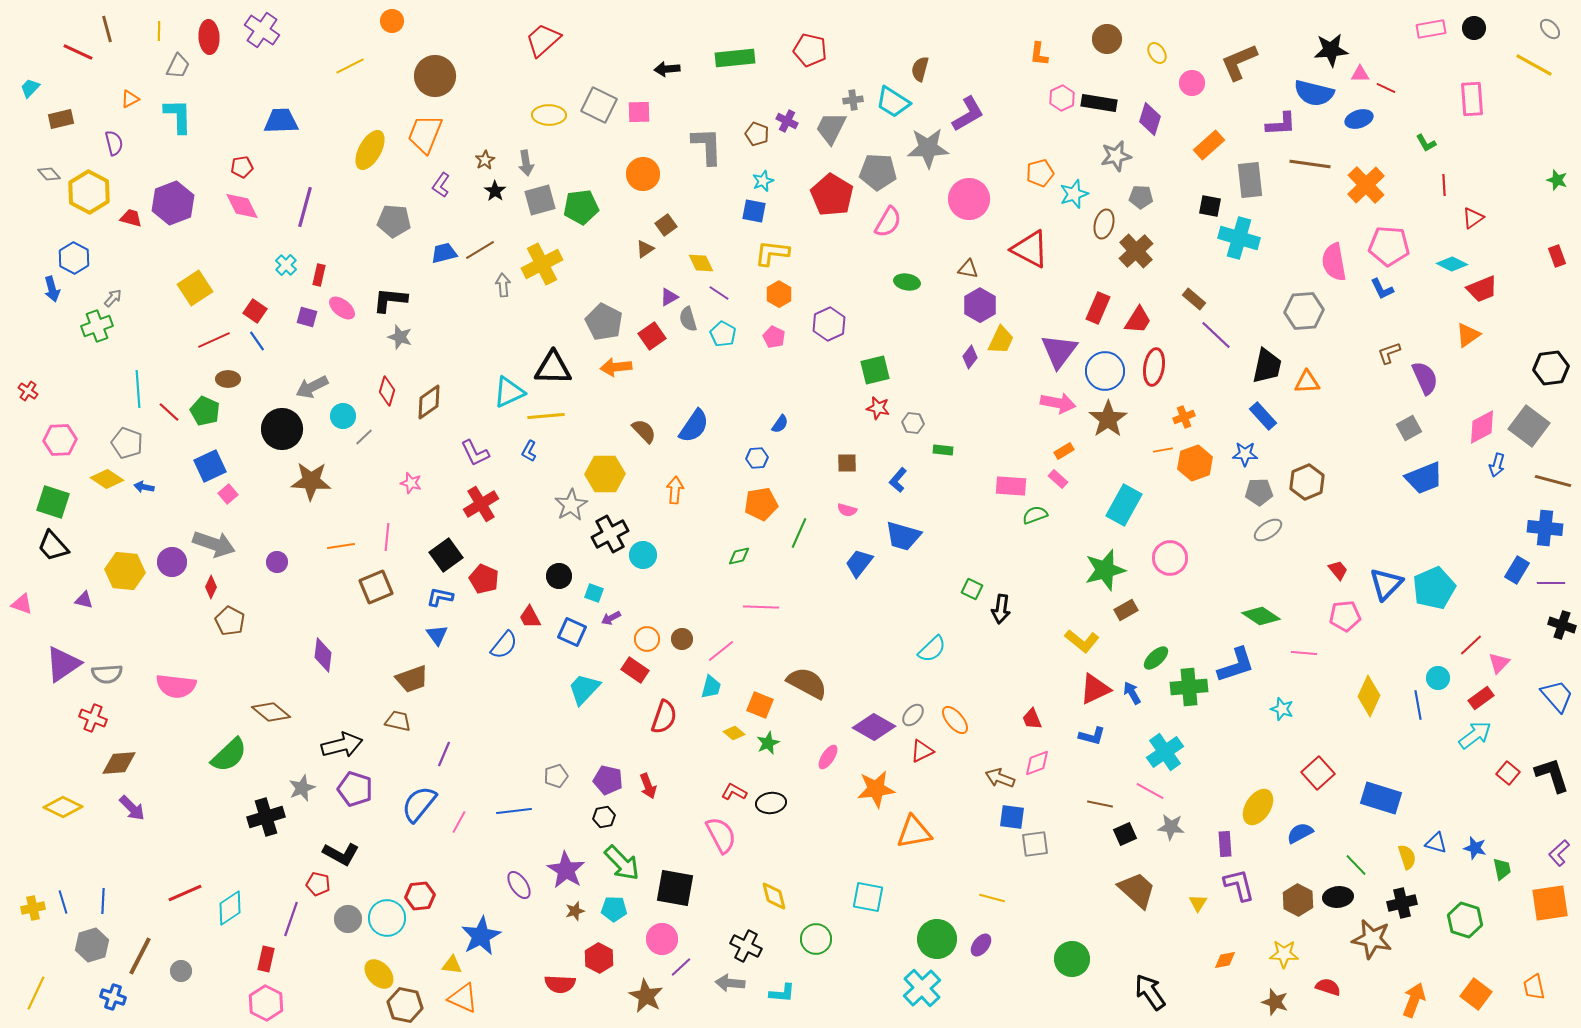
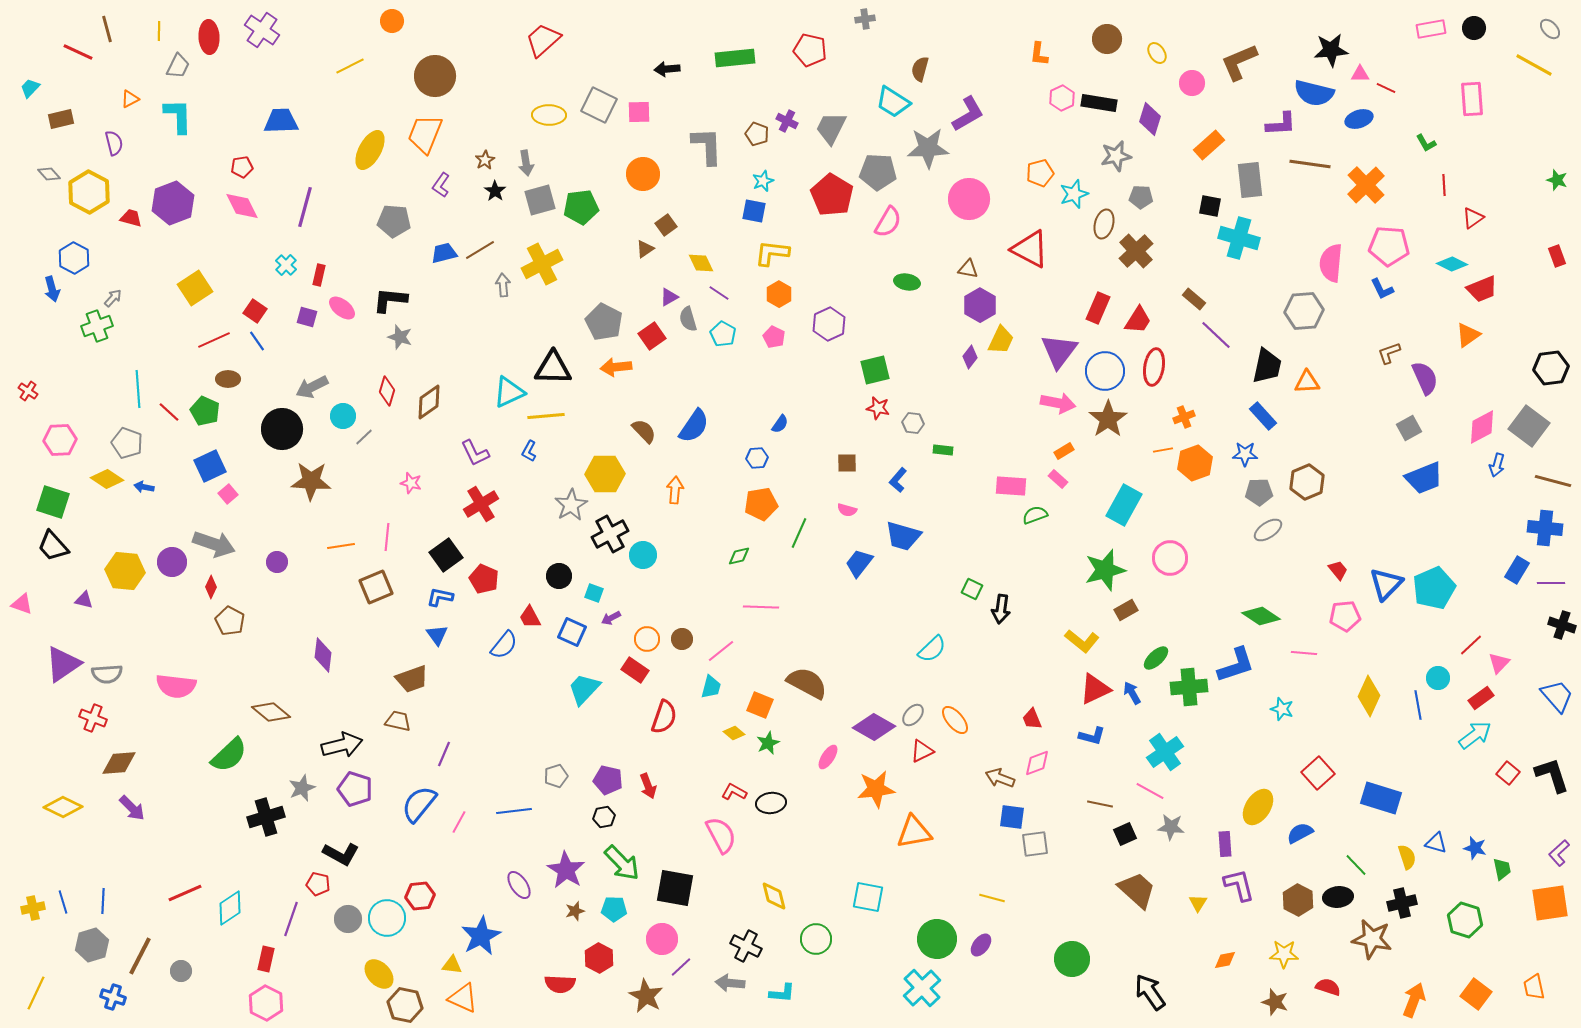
gray cross at (853, 100): moved 12 px right, 81 px up
pink semicircle at (1334, 262): moved 3 px left, 1 px down; rotated 15 degrees clockwise
